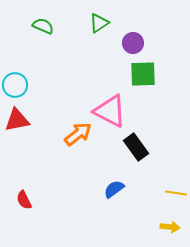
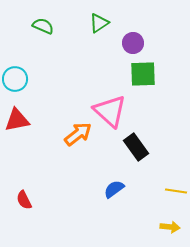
cyan circle: moved 6 px up
pink triangle: rotated 15 degrees clockwise
yellow line: moved 2 px up
